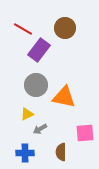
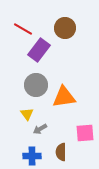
orange triangle: rotated 20 degrees counterclockwise
yellow triangle: rotated 40 degrees counterclockwise
blue cross: moved 7 px right, 3 px down
